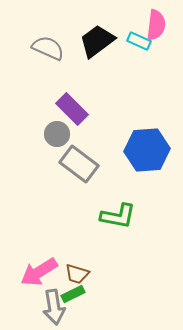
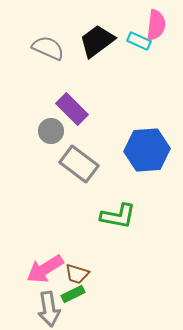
gray circle: moved 6 px left, 3 px up
pink arrow: moved 6 px right, 3 px up
gray arrow: moved 5 px left, 2 px down
